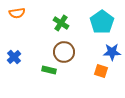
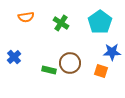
orange semicircle: moved 9 px right, 4 px down
cyan pentagon: moved 2 px left
brown circle: moved 6 px right, 11 px down
